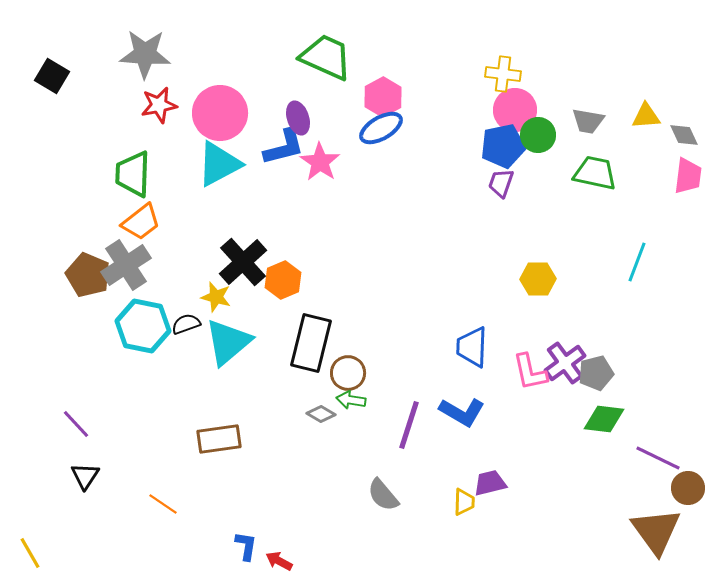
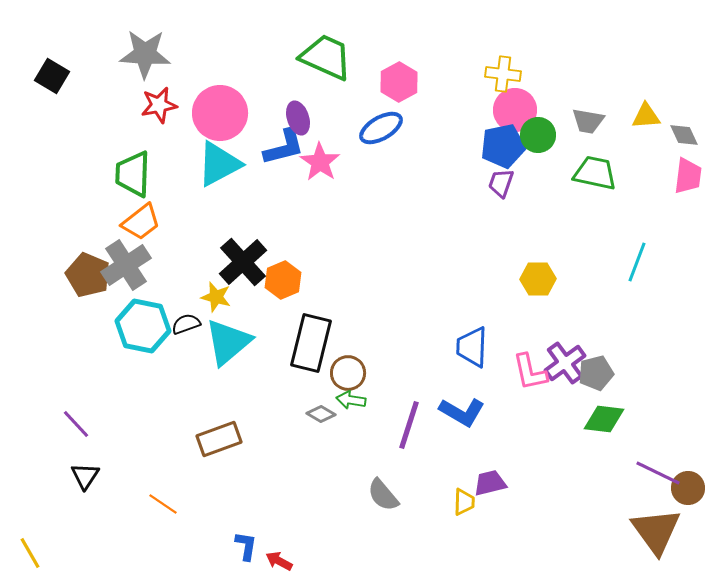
pink hexagon at (383, 97): moved 16 px right, 15 px up
brown rectangle at (219, 439): rotated 12 degrees counterclockwise
purple line at (658, 458): moved 15 px down
